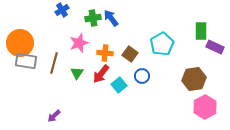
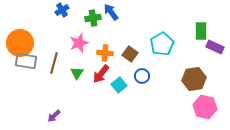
blue arrow: moved 6 px up
pink hexagon: rotated 20 degrees counterclockwise
